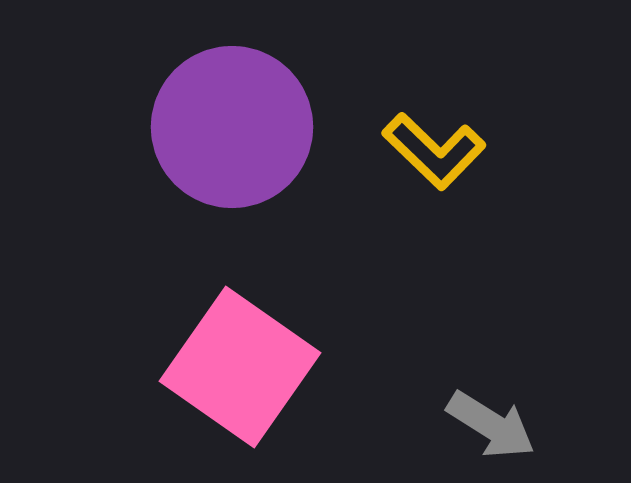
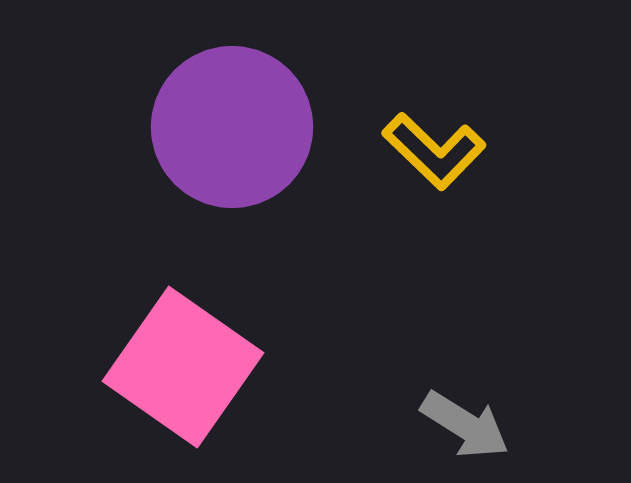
pink square: moved 57 px left
gray arrow: moved 26 px left
